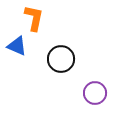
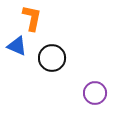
orange L-shape: moved 2 px left
black circle: moved 9 px left, 1 px up
